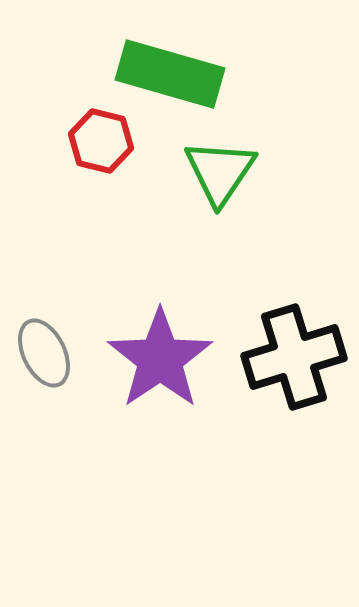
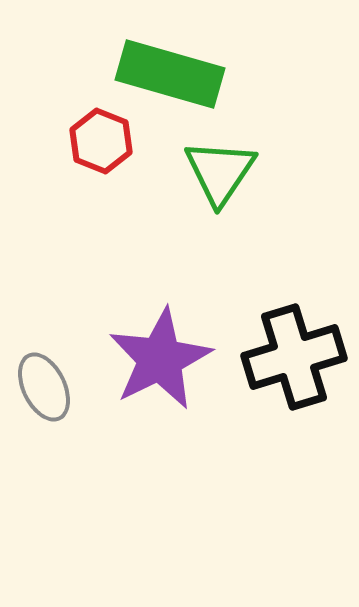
red hexagon: rotated 8 degrees clockwise
gray ellipse: moved 34 px down
purple star: rotated 8 degrees clockwise
